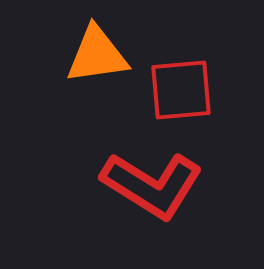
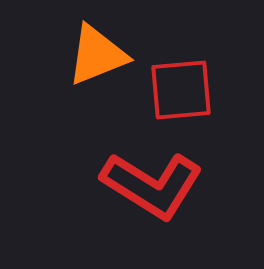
orange triangle: rotated 14 degrees counterclockwise
